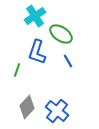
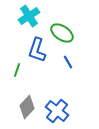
cyan cross: moved 6 px left
green ellipse: moved 1 px right, 1 px up
blue L-shape: moved 2 px up
blue line: moved 1 px down
